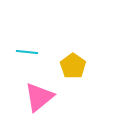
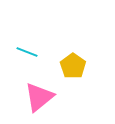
cyan line: rotated 15 degrees clockwise
